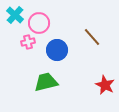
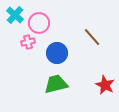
blue circle: moved 3 px down
green trapezoid: moved 10 px right, 2 px down
